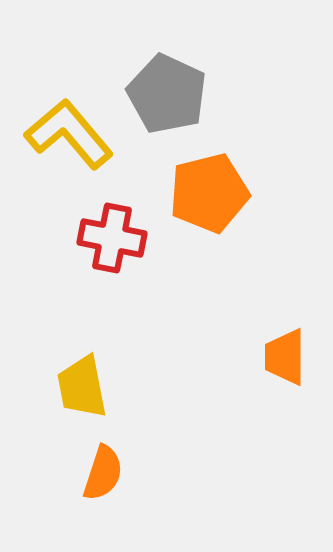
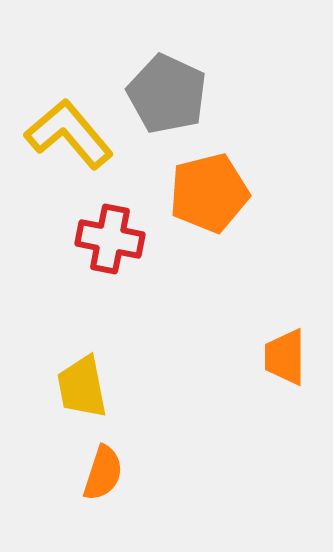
red cross: moved 2 px left, 1 px down
